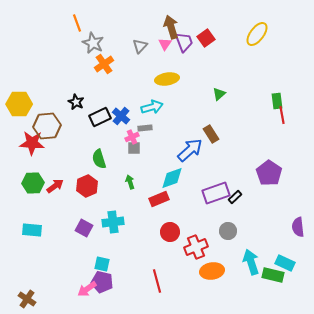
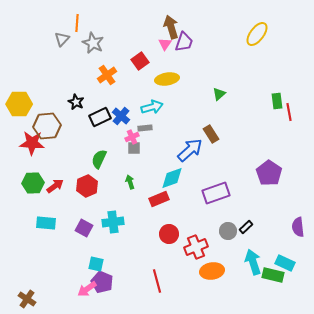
orange line at (77, 23): rotated 24 degrees clockwise
red square at (206, 38): moved 66 px left, 23 px down
purple trapezoid at (184, 42): rotated 40 degrees clockwise
gray triangle at (140, 46): moved 78 px left, 7 px up
orange cross at (104, 64): moved 3 px right, 11 px down
red line at (282, 115): moved 7 px right, 3 px up
green semicircle at (99, 159): rotated 42 degrees clockwise
black rectangle at (235, 197): moved 11 px right, 30 px down
cyan rectangle at (32, 230): moved 14 px right, 7 px up
red circle at (170, 232): moved 1 px left, 2 px down
cyan arrow at (251, 262): moved 2 px right
cyan square at (102, 264): moved 6 px left
purple pentagon at (102, 282): rotated 10 degrees clockwise
